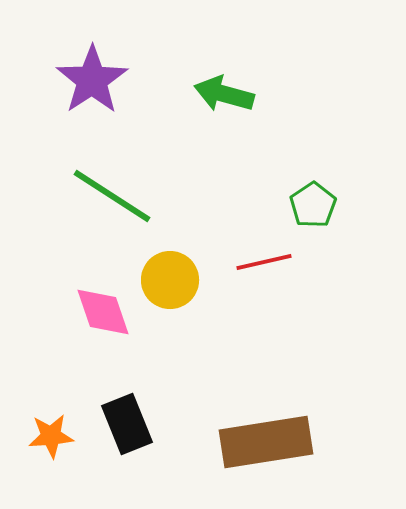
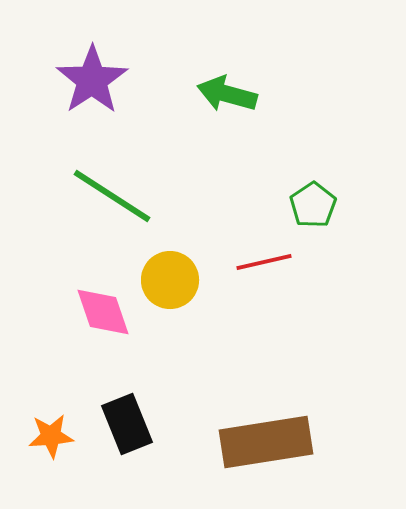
green arrow: moved 3 px right
